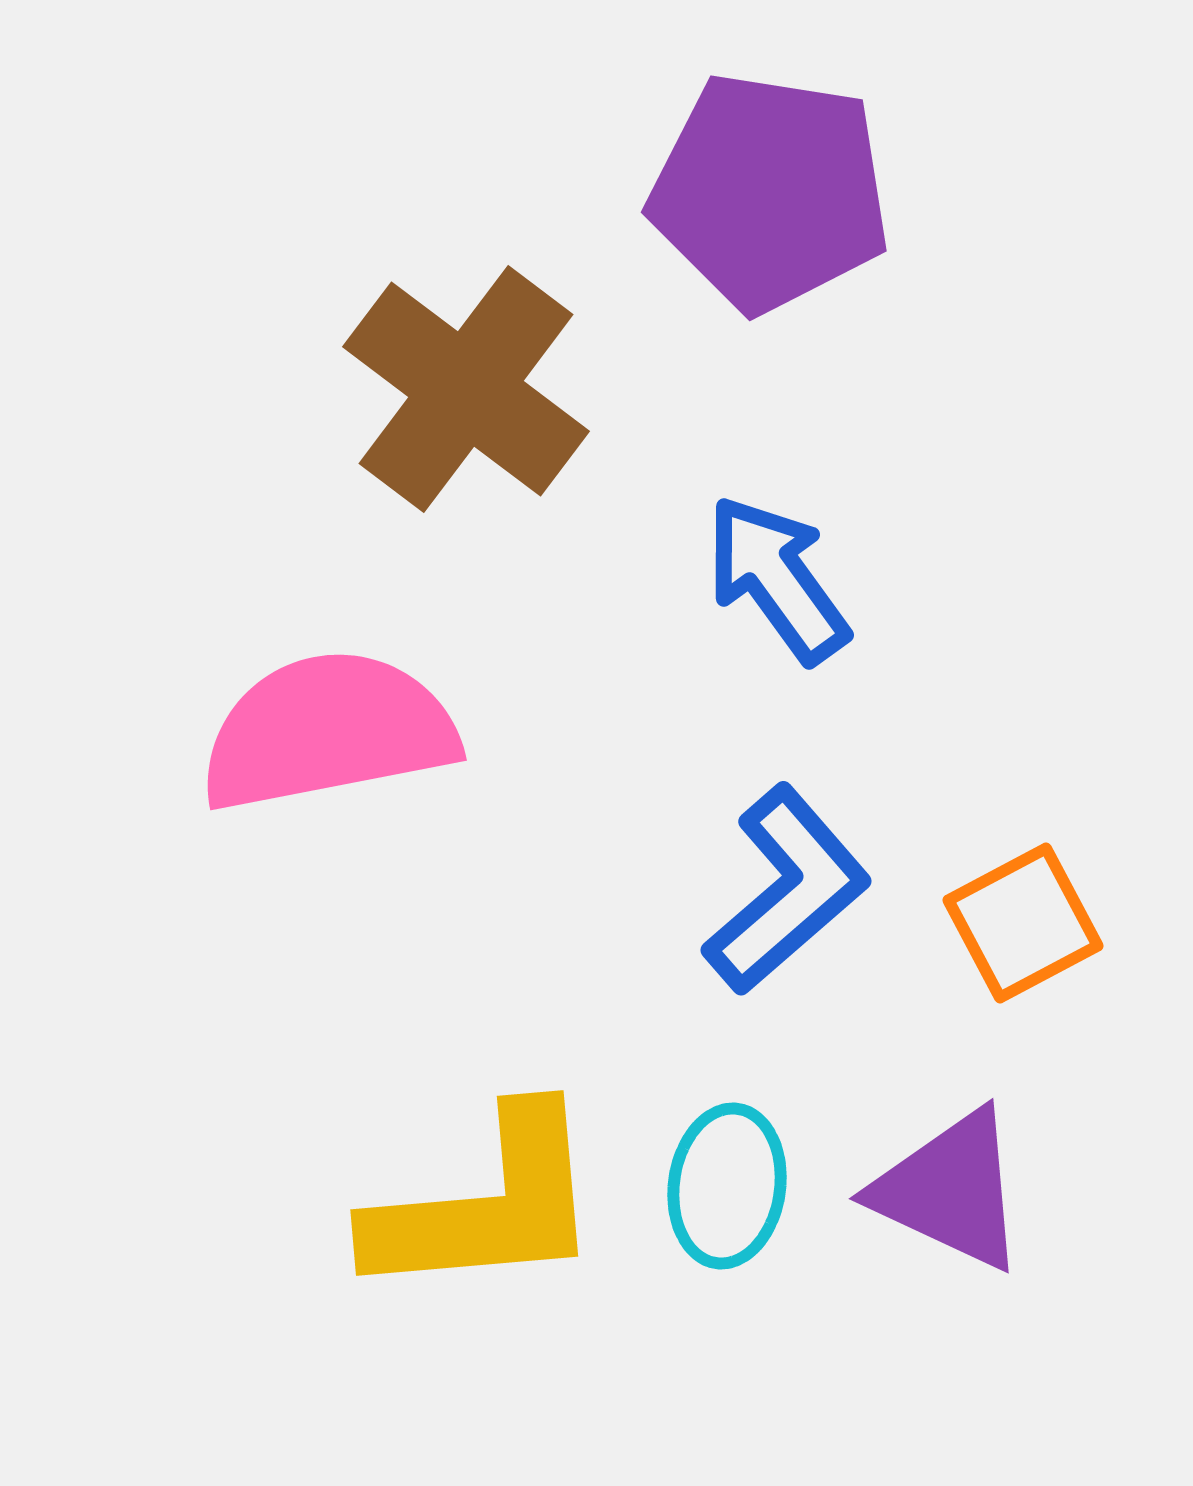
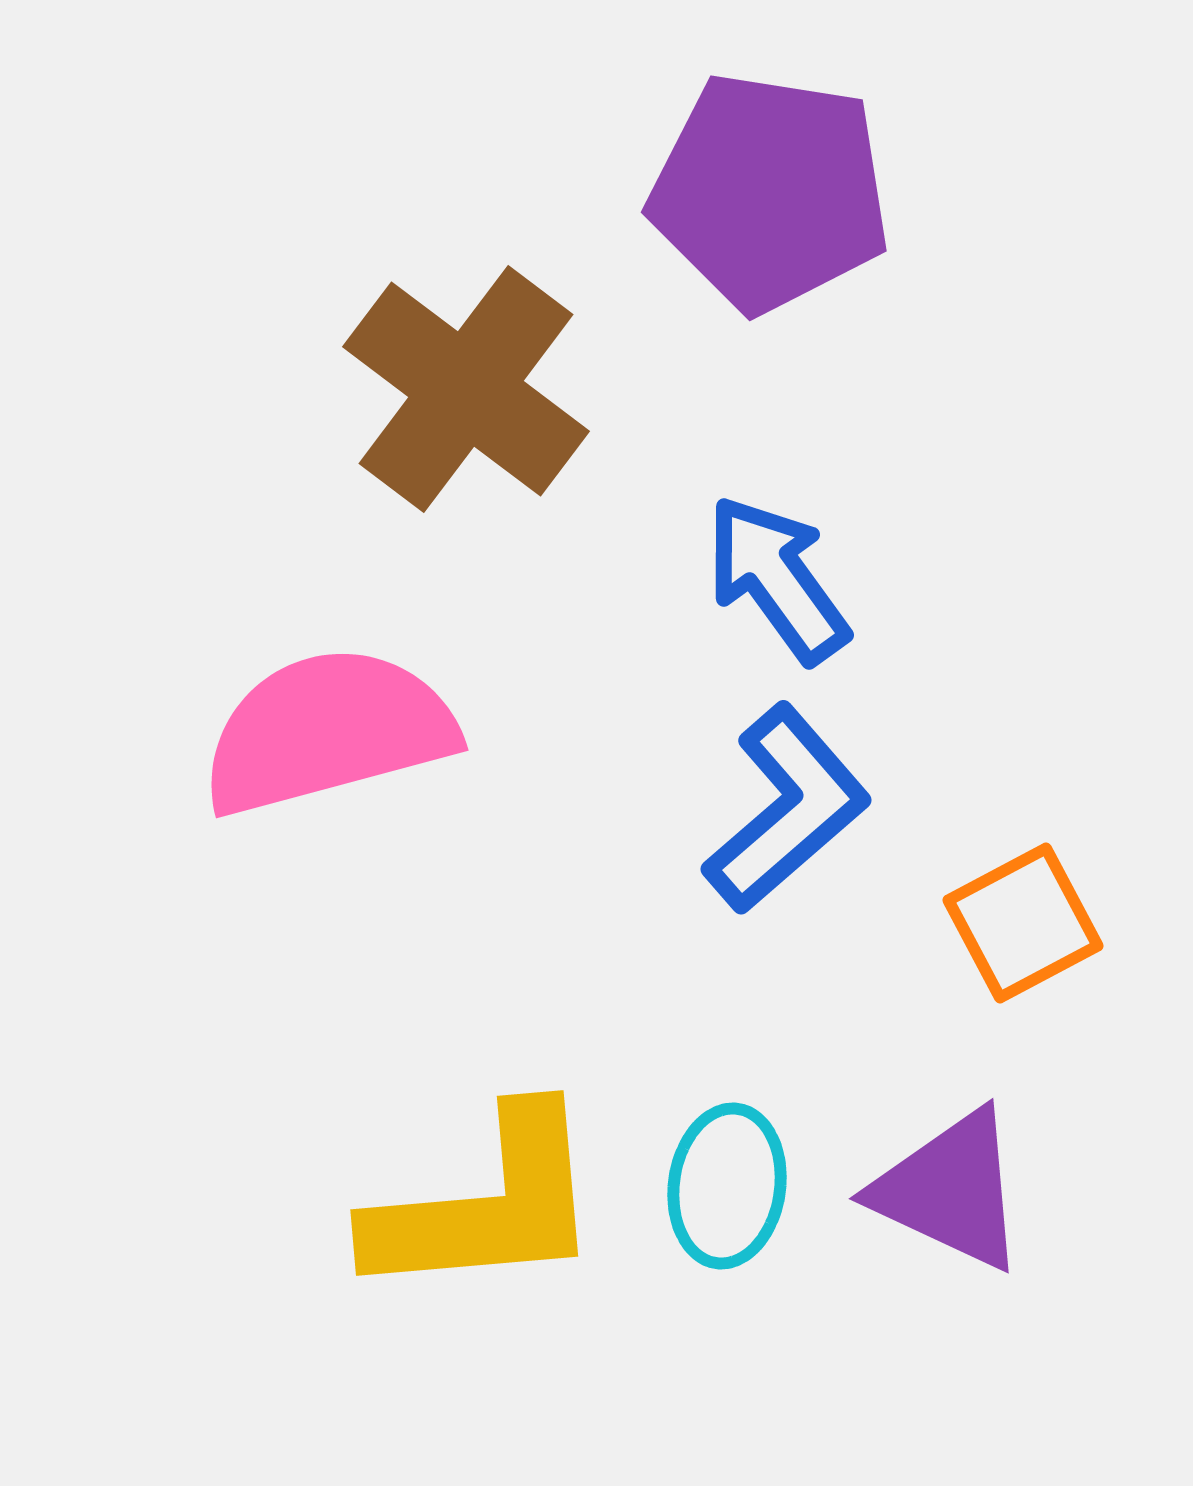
pink semicircle: rotated 4 degrees counterclockwise
blue L-shape: moved 81 px up
